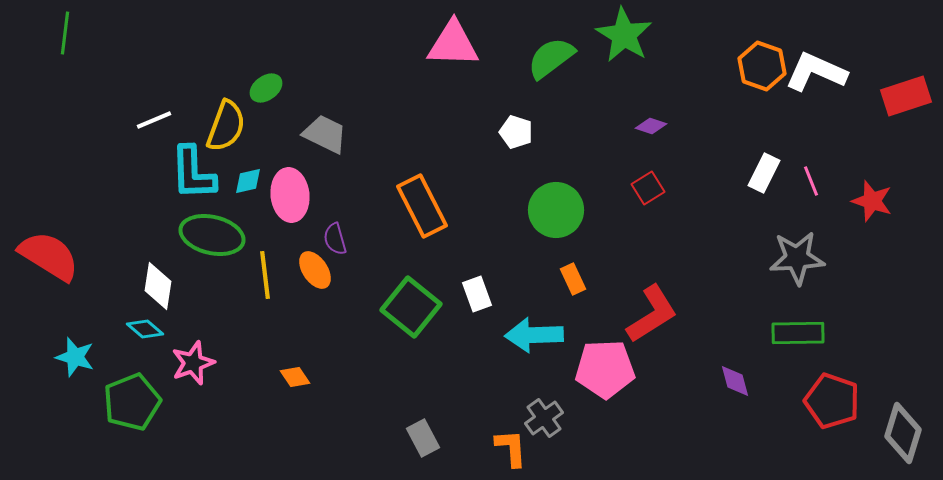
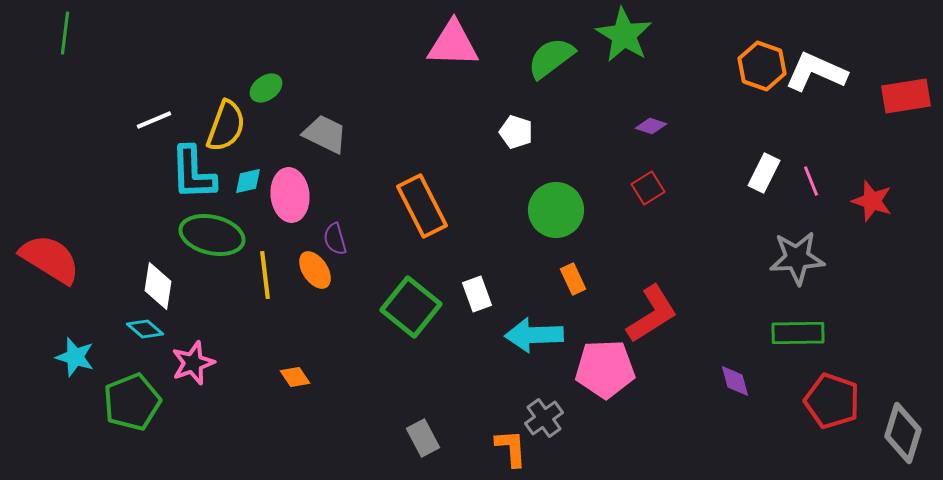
red rectangle at (906, 96): rotated 9 degrees clockwise
red semicircle at (49, 256): moved 1 px right, 3 px down
